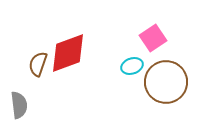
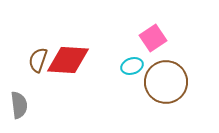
red diamond: moved 7 px down; rotated 24 degrees clockwise
brown semicircle: moved 4 px up
